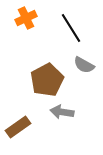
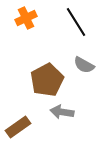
black line: moved 5 px right, 6 px up
